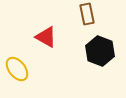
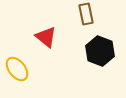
brown rectangle: moved 1 px left
red triangle: rotated 10 degrees clockwise
